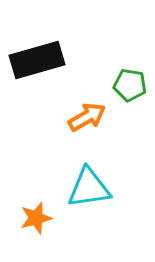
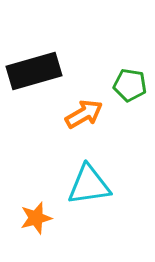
black rectangle: moved 3 px left, 11 px down
orange arrow: moved 3 px left, 3 px up
cyan triangle: moved 3 px up
